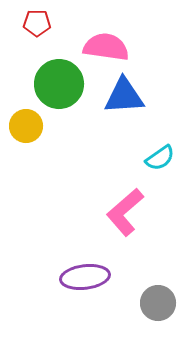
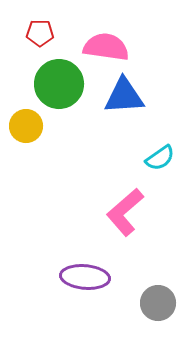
red pentagon: moved 3 px right, 10 px down
purple ellipse: rotated 12 degrees clockwise
